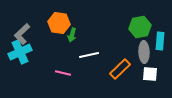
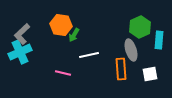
orange hexagon: moved 2 px right, 2 px down
green hexagon: rotated 15 degrees counterclockwise
green arrow: moved 2 px right; rotated 16 degrees clockwise
cyan rectangle: moved 1 px left, 1 px up
gray ellipse: moved 13 px left, 2 px up; rotated 15 degrees counterclockwise
orange rectangle: moved 1 px right; rotated 50 degrees counterclockwise
white square: rotated 14 degrees counterclockwise
